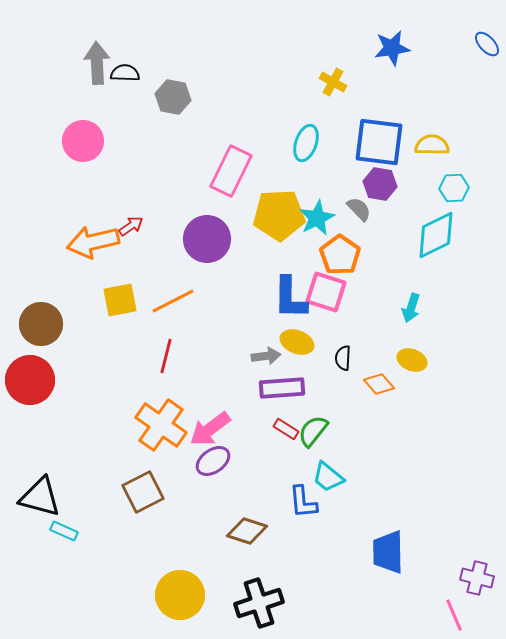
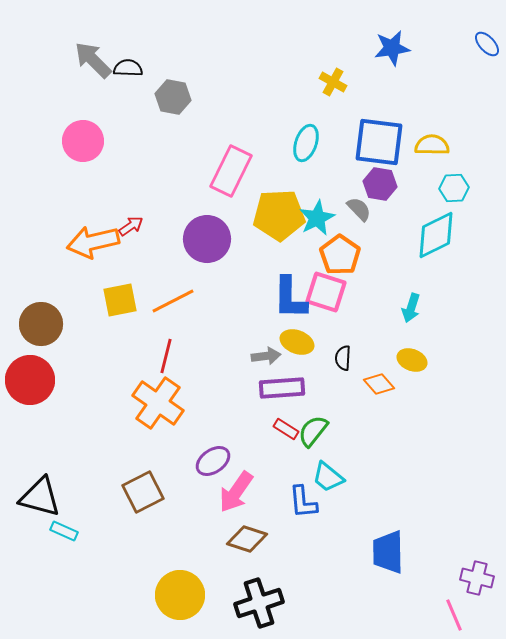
gray arrow at (97, 63): moved 4 px left, 3 px up; rotated 42 degrees counterclockwise
black semicircle at (125, 73): moved 3 px right, 5 px up
orange cross at (161, 425): moved 3 px left, 22 px up
pink arrow at (210, 429): moved 26 px right, 63 px down; rotated 18 degrees counterclockwise
brown diamond at (247, 531): moved 8 px down
